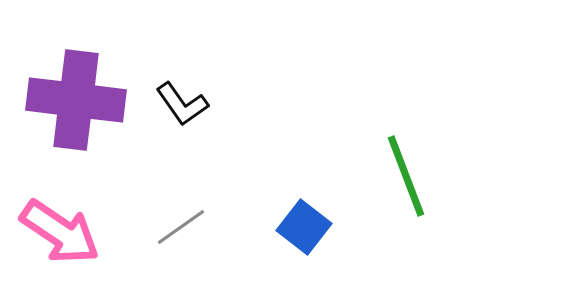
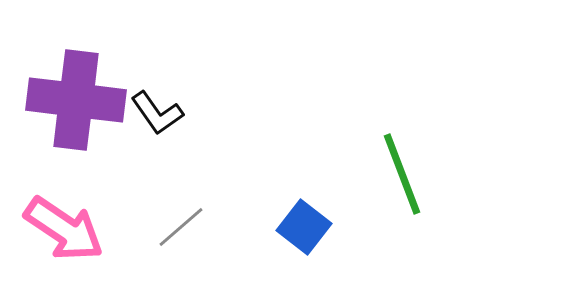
black L-shape: moved 25 px left, 9 px down
green line: moved 4 px left, 2 px up
gray line: rotated 6 degrees counterclockwise
pink arrow: moved 4 px right, 3 px up
